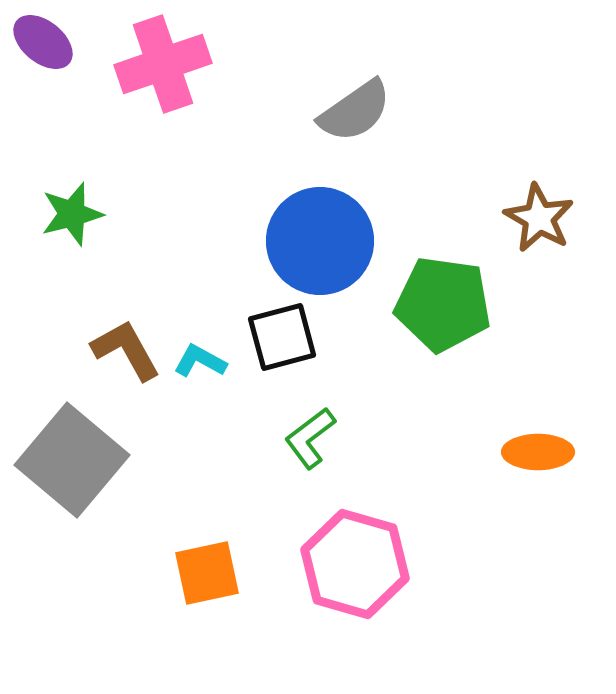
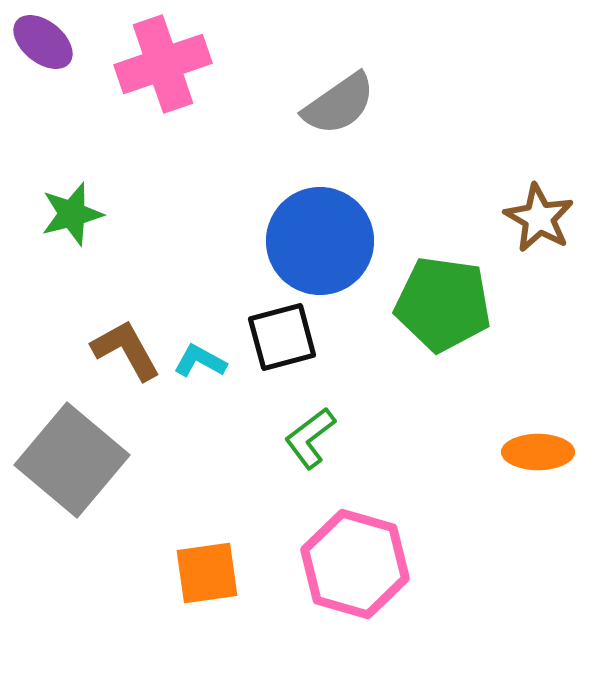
gray semicircle: moved 16 px left, 7 px up
orange square: rotated 4 degrees clockwise
